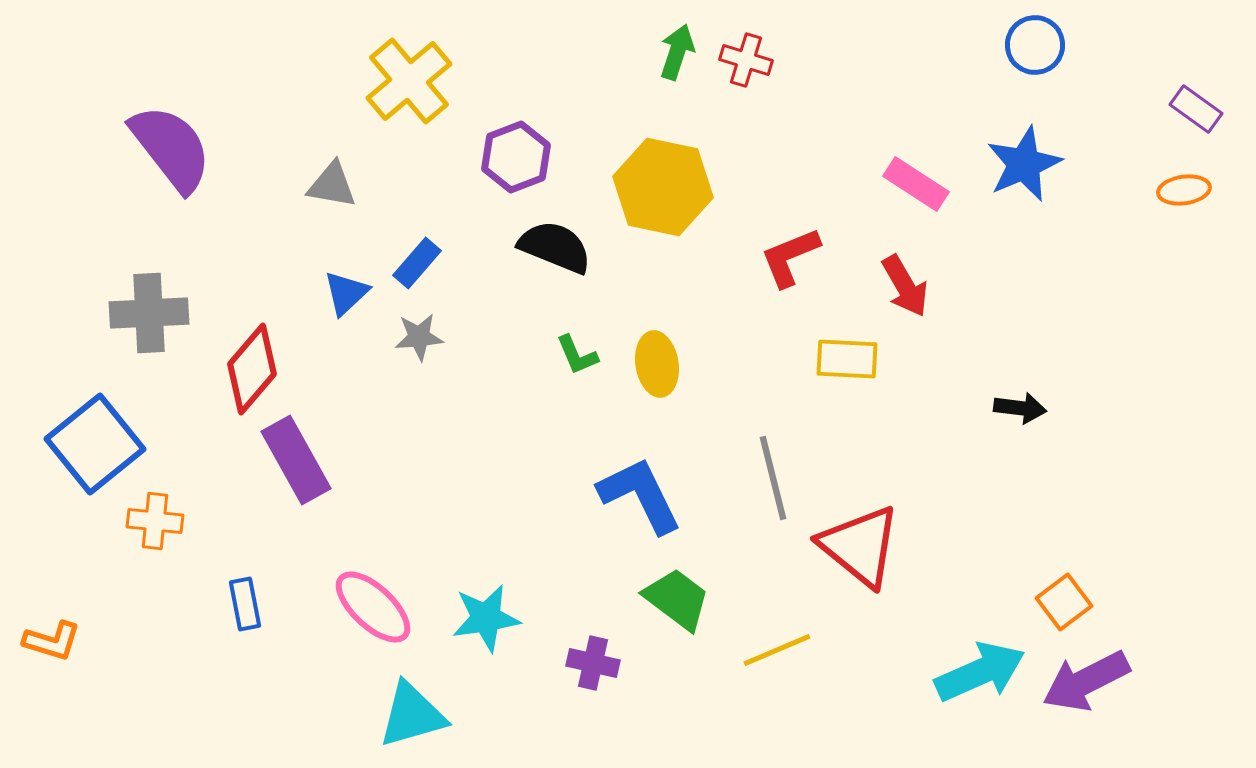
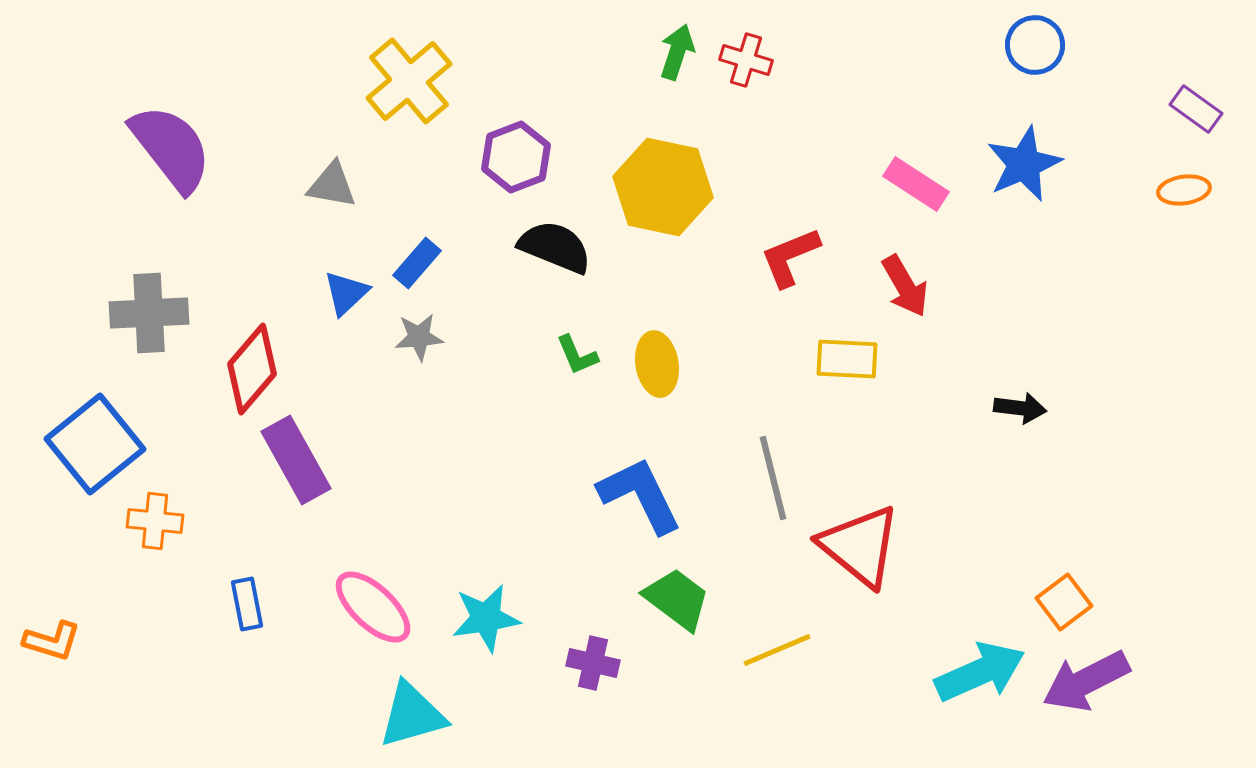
blue rectangle at (245, 604): moved 2 px right
